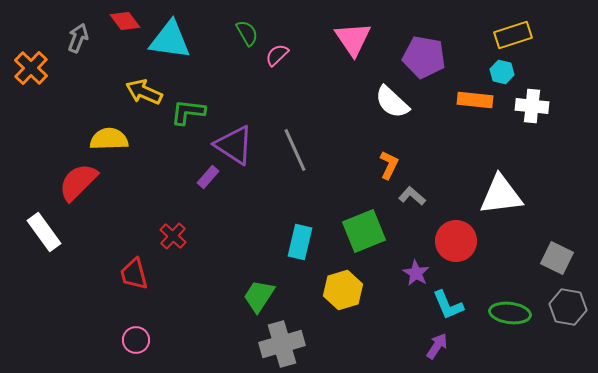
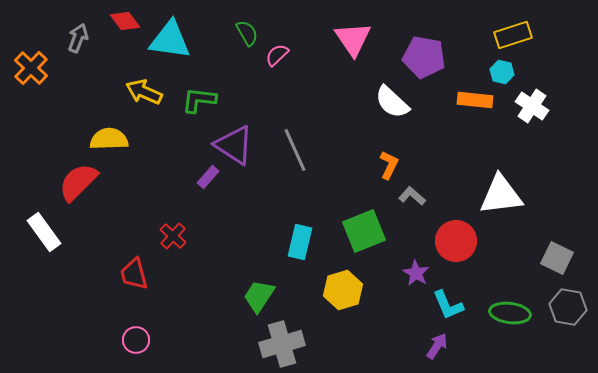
white cross: rotated 28 degrees clockwise
green L-shape: moved 11 px right, 12 px up
